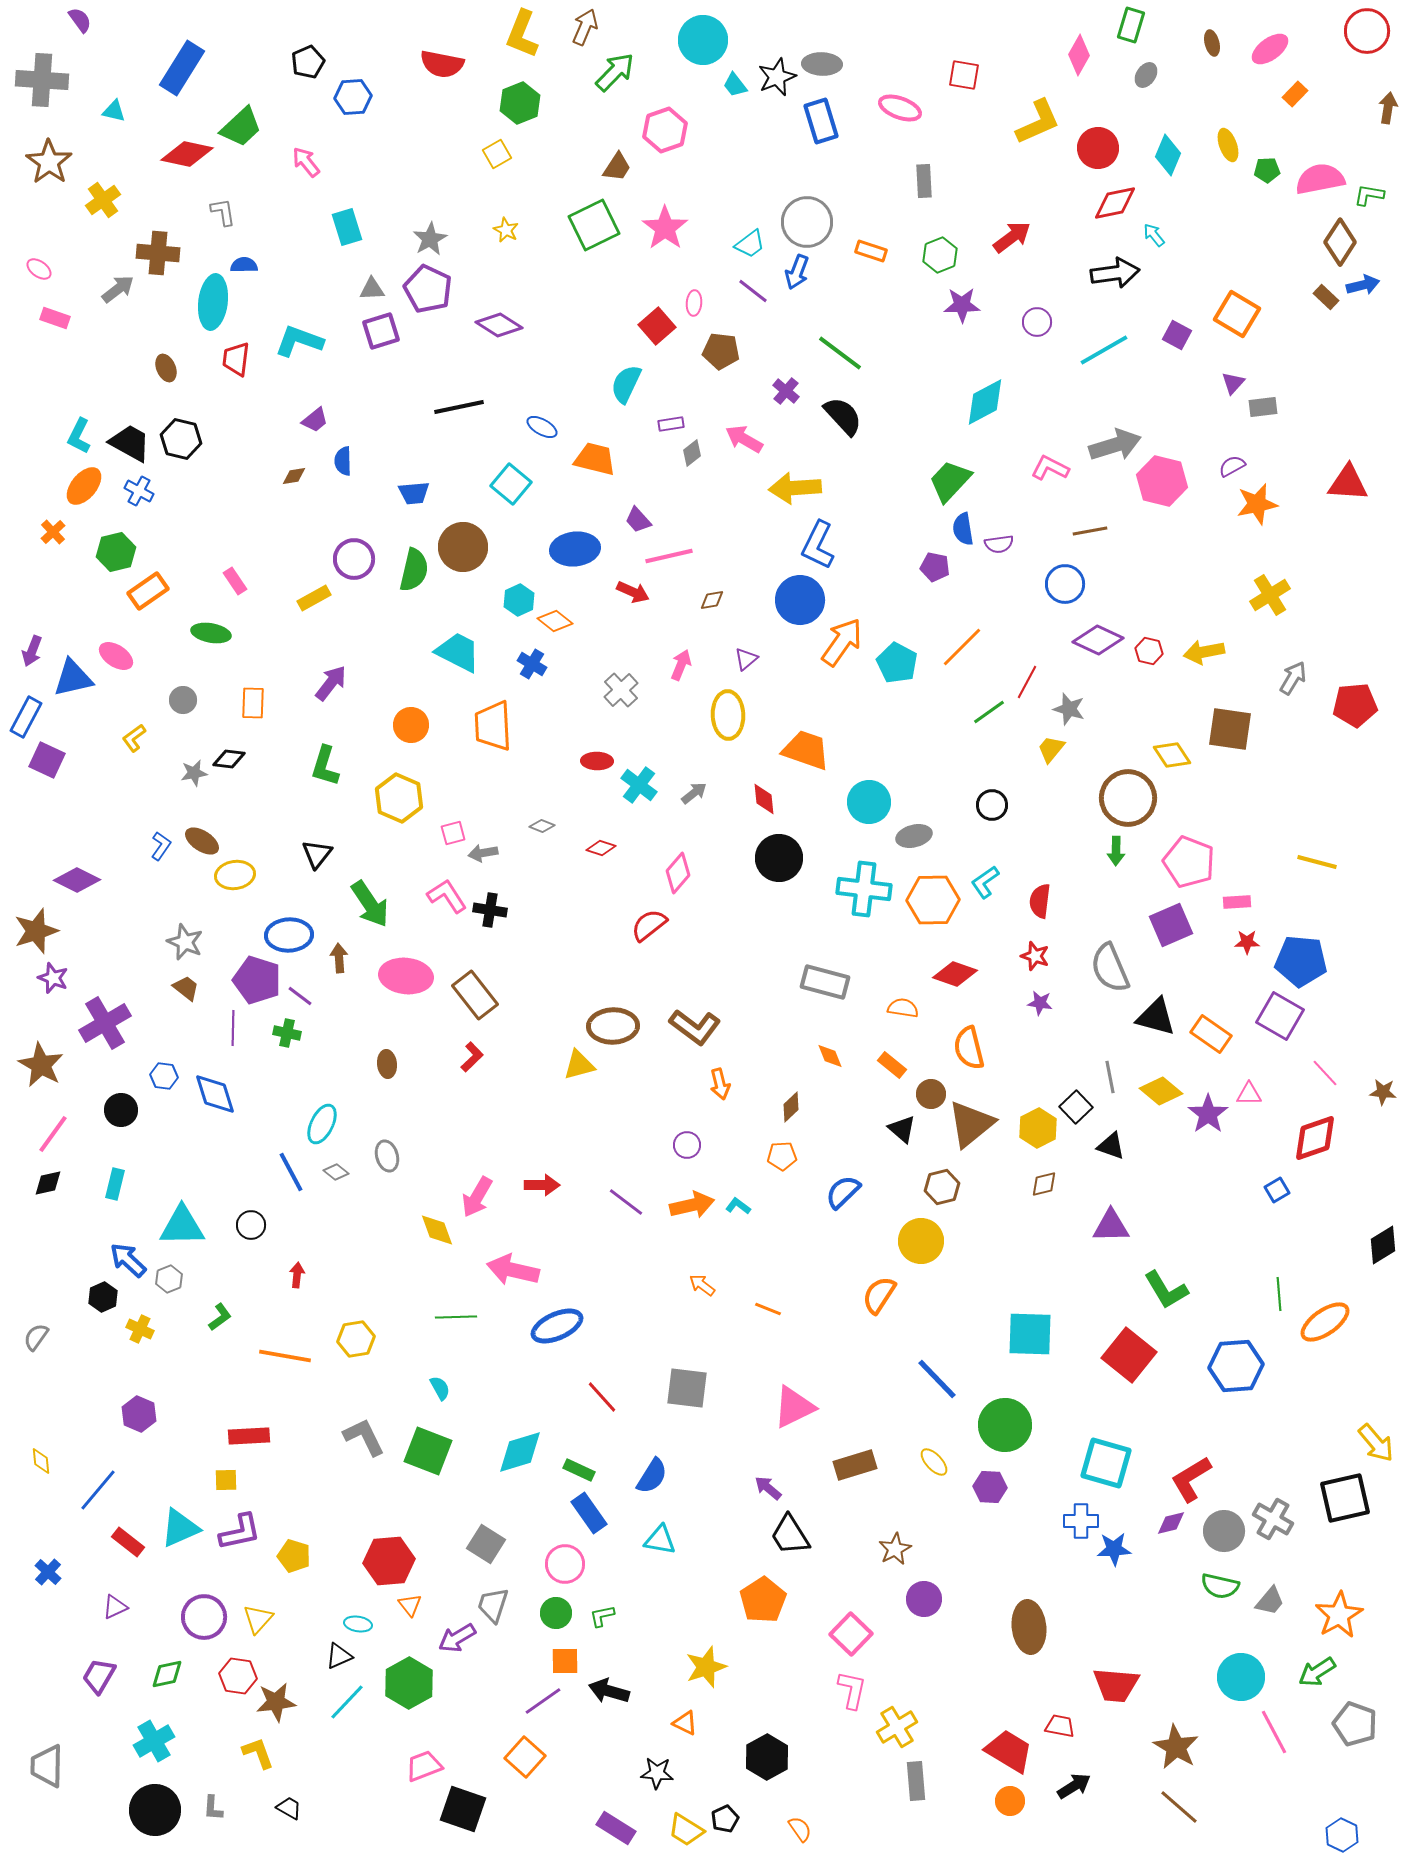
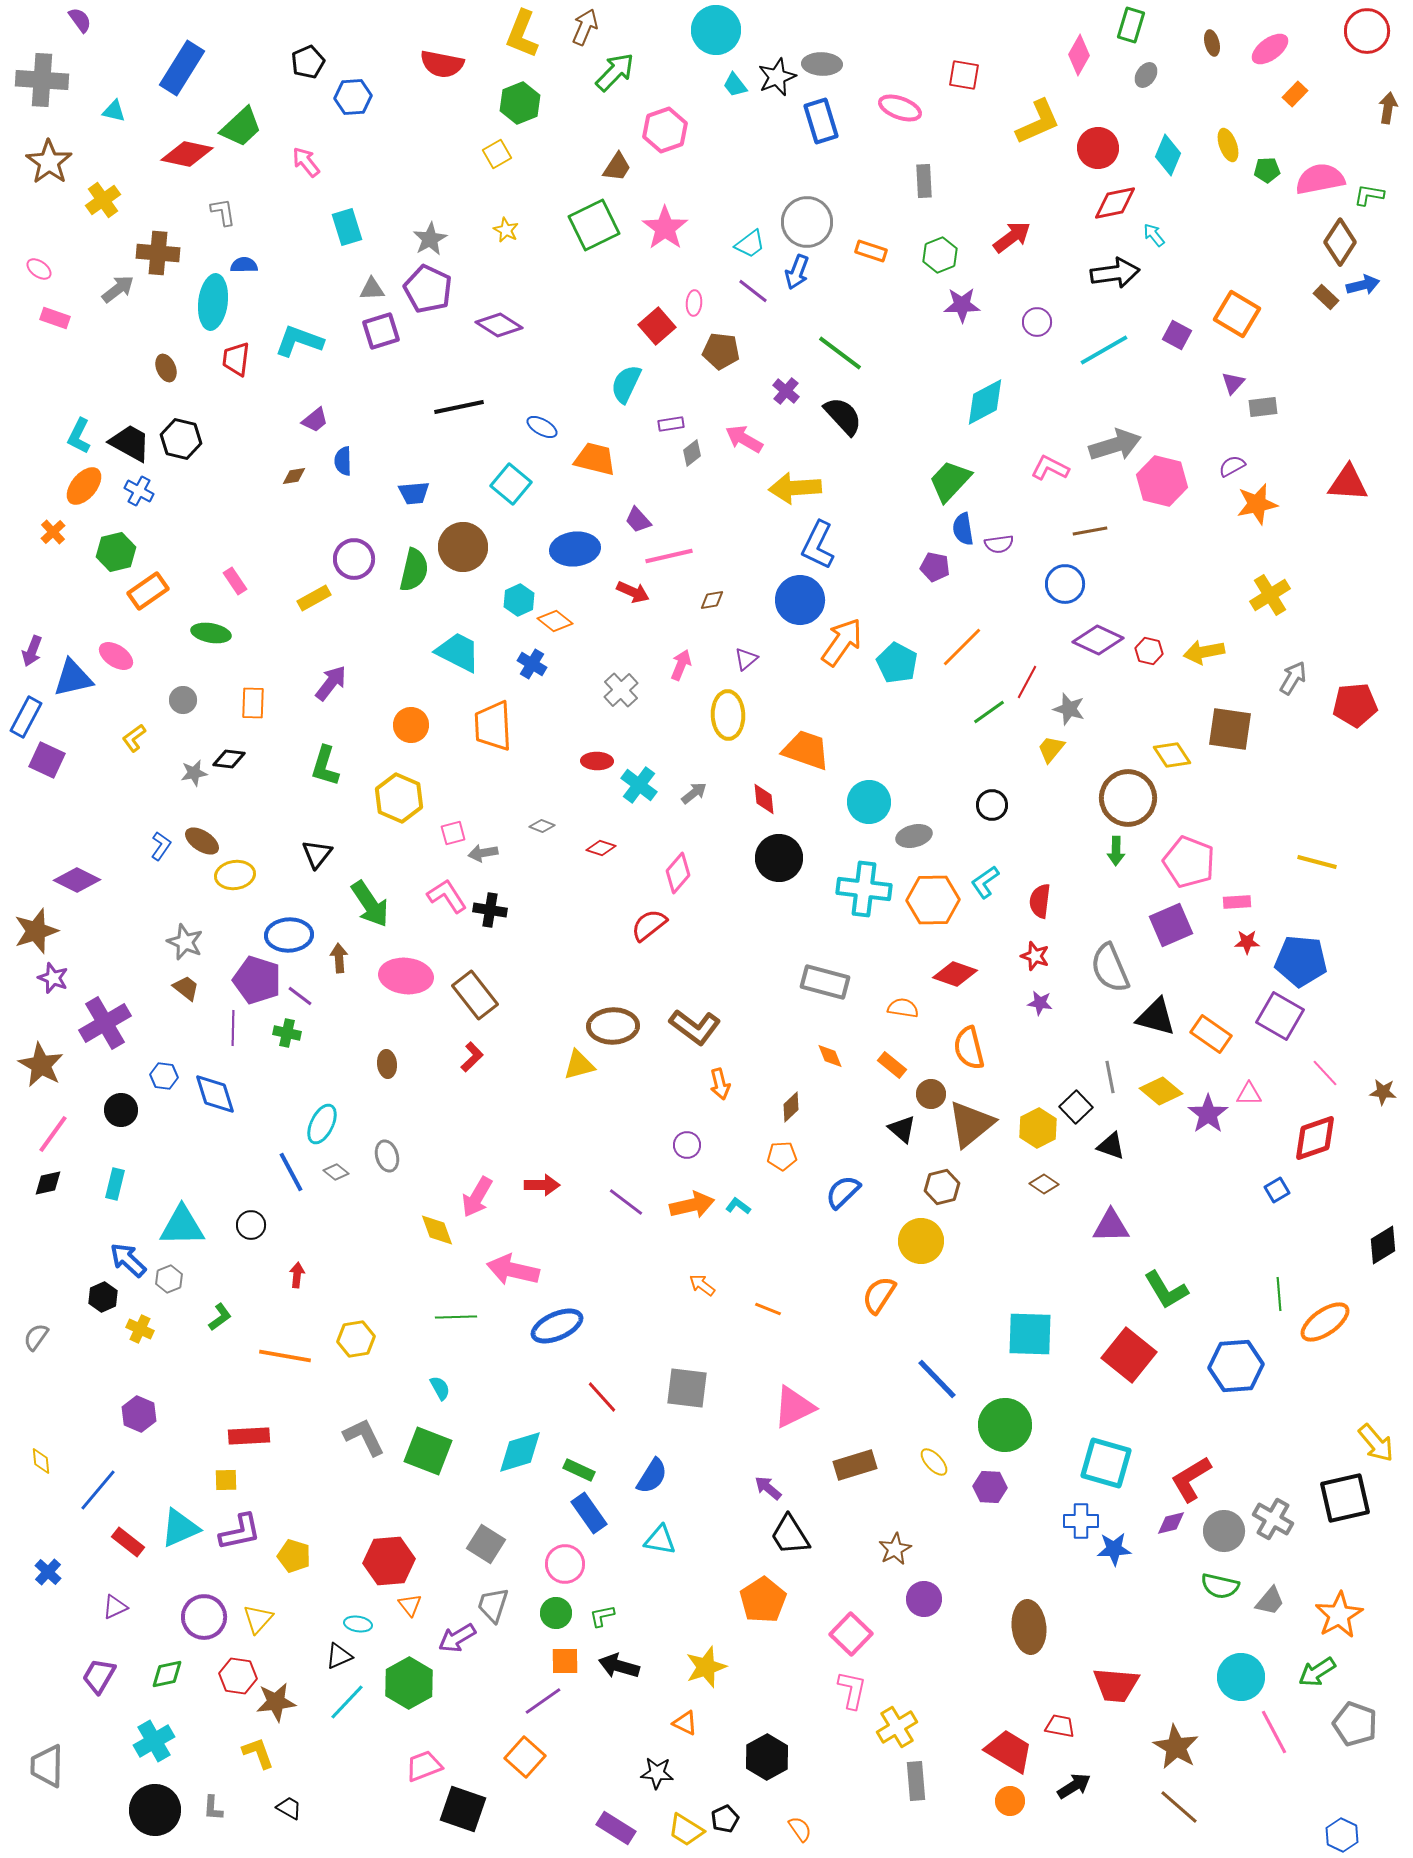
cyan circle at (703, 40): moved 13 px right, 10 px up
brown diamond at (1044, 1184): rotated 48 degrees clockwise
black arrow at (609, 1691): moved 10 px right, 25 px up
